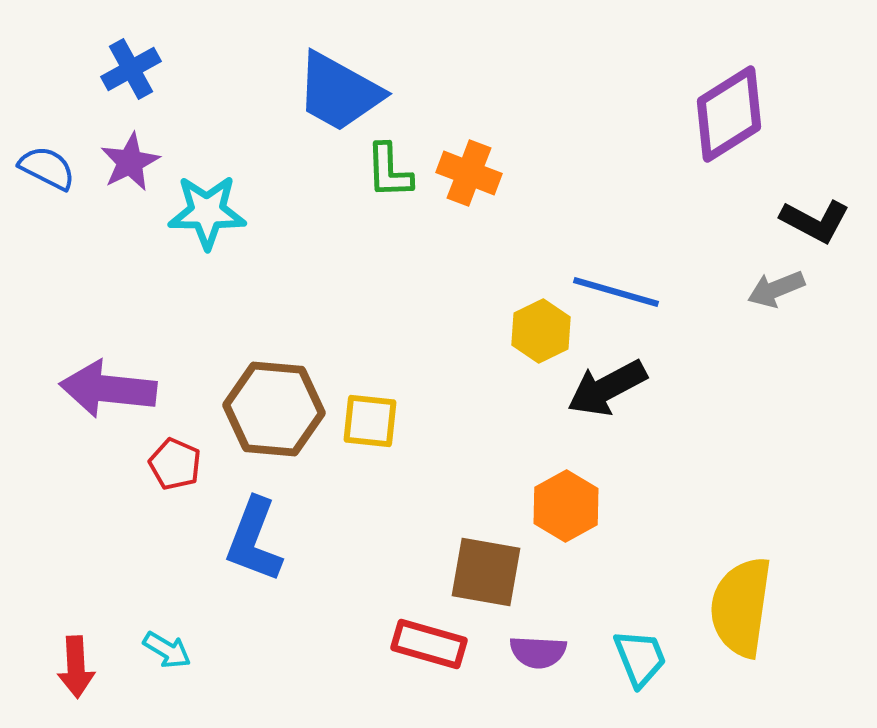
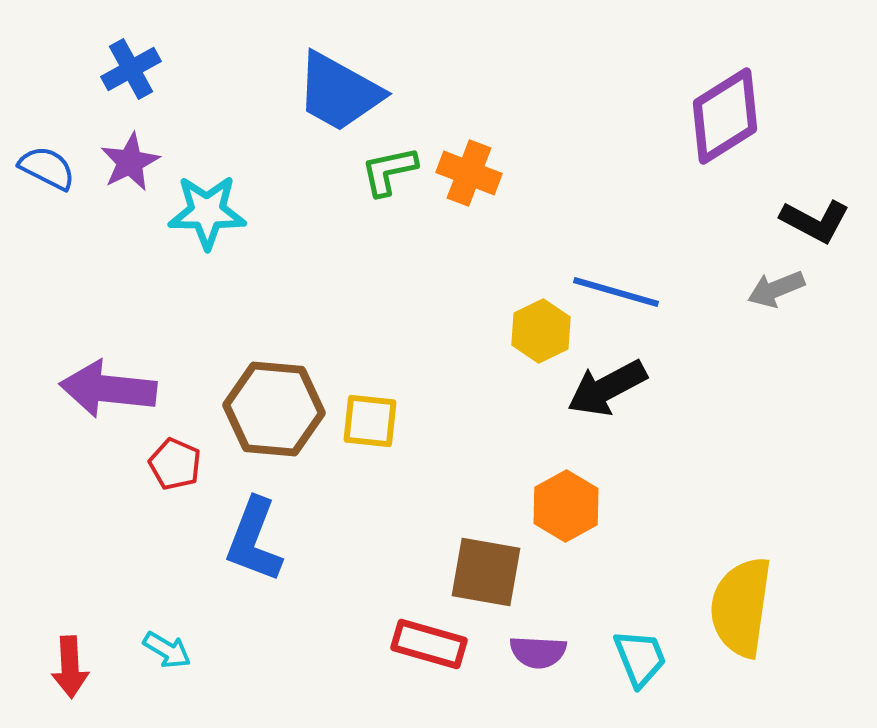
purple diamond: moved 4 px left, 2 px down
green L-shape: rotated 80 degrees clockwise
red arrow: moved 6 px left
